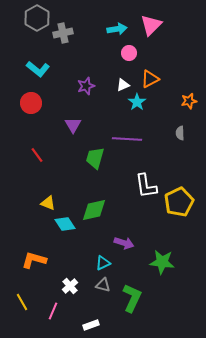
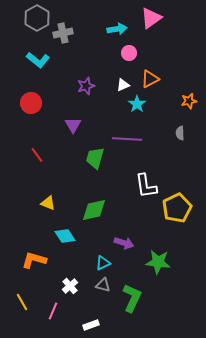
pink triangle: moved 7 px up; rotated 10 degrees clockwise
cyan L-shape: moved 9 px up
cyan star: moved 2 px down
yellow pentagon: moved 2 px left, 6 px down
cyan diamond: moved 12 px down
green star: moved 4 px left
